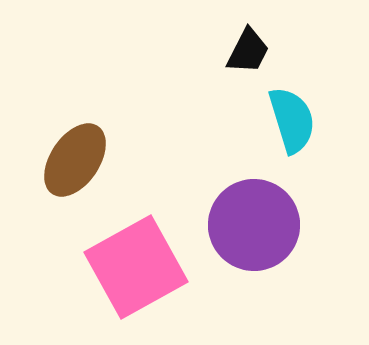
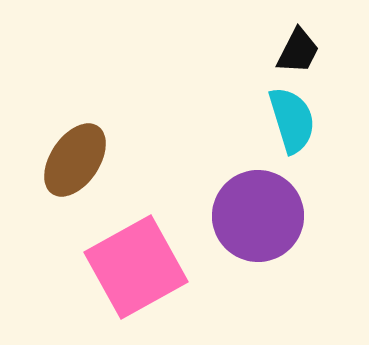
black trapezoid: moved 50 px right
purple circle: moved 4 px right, 9 px up
